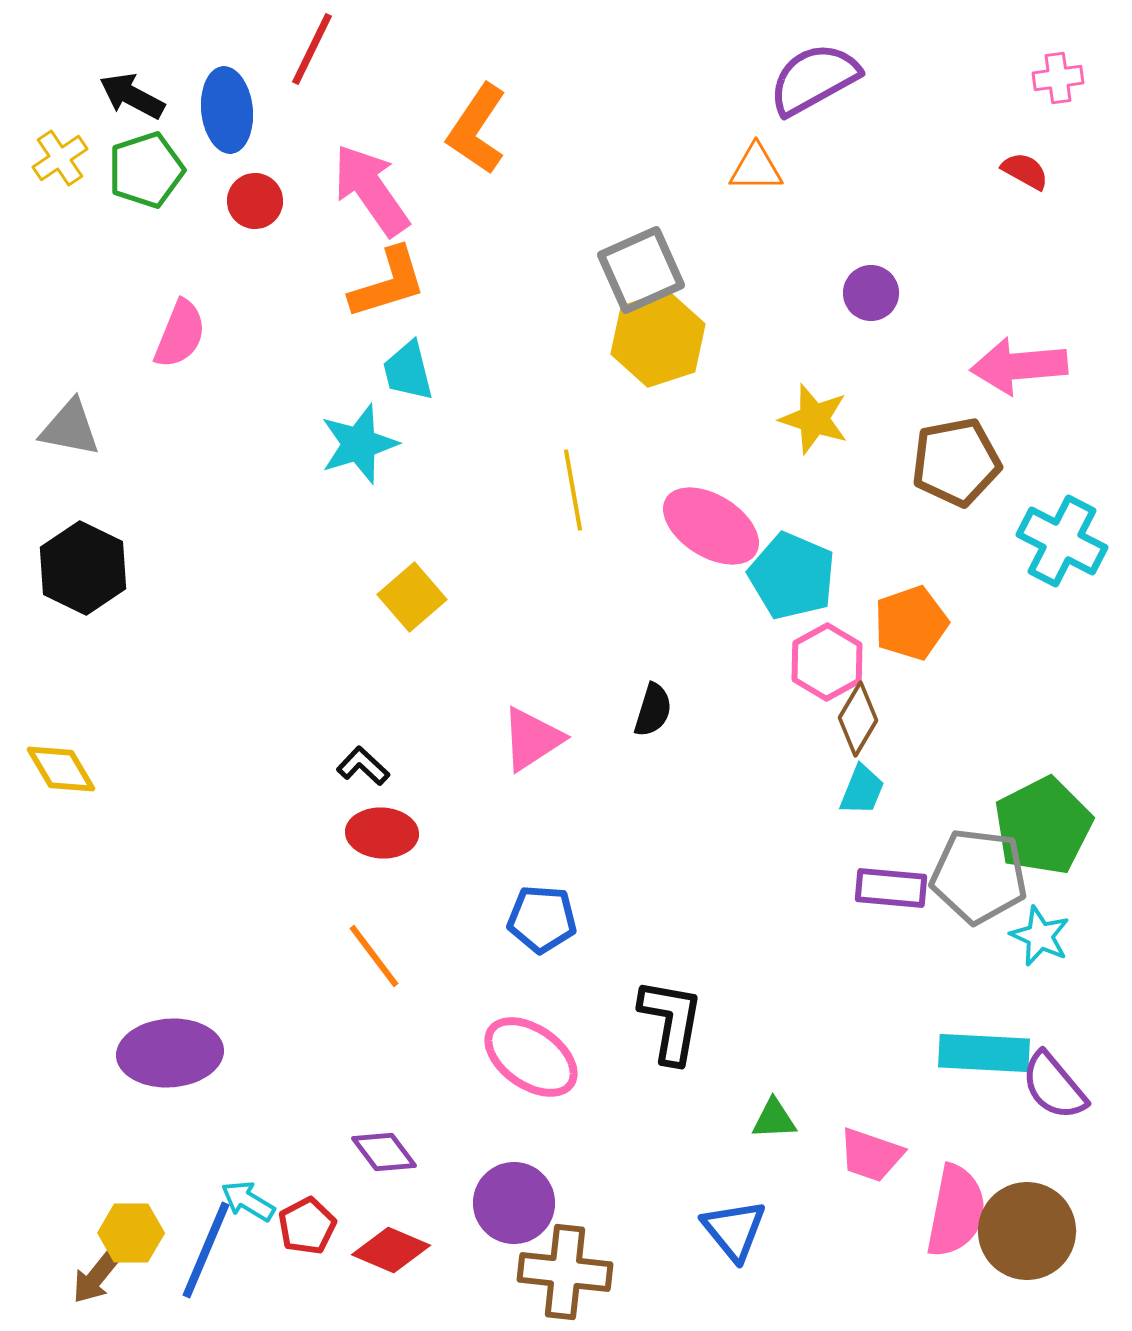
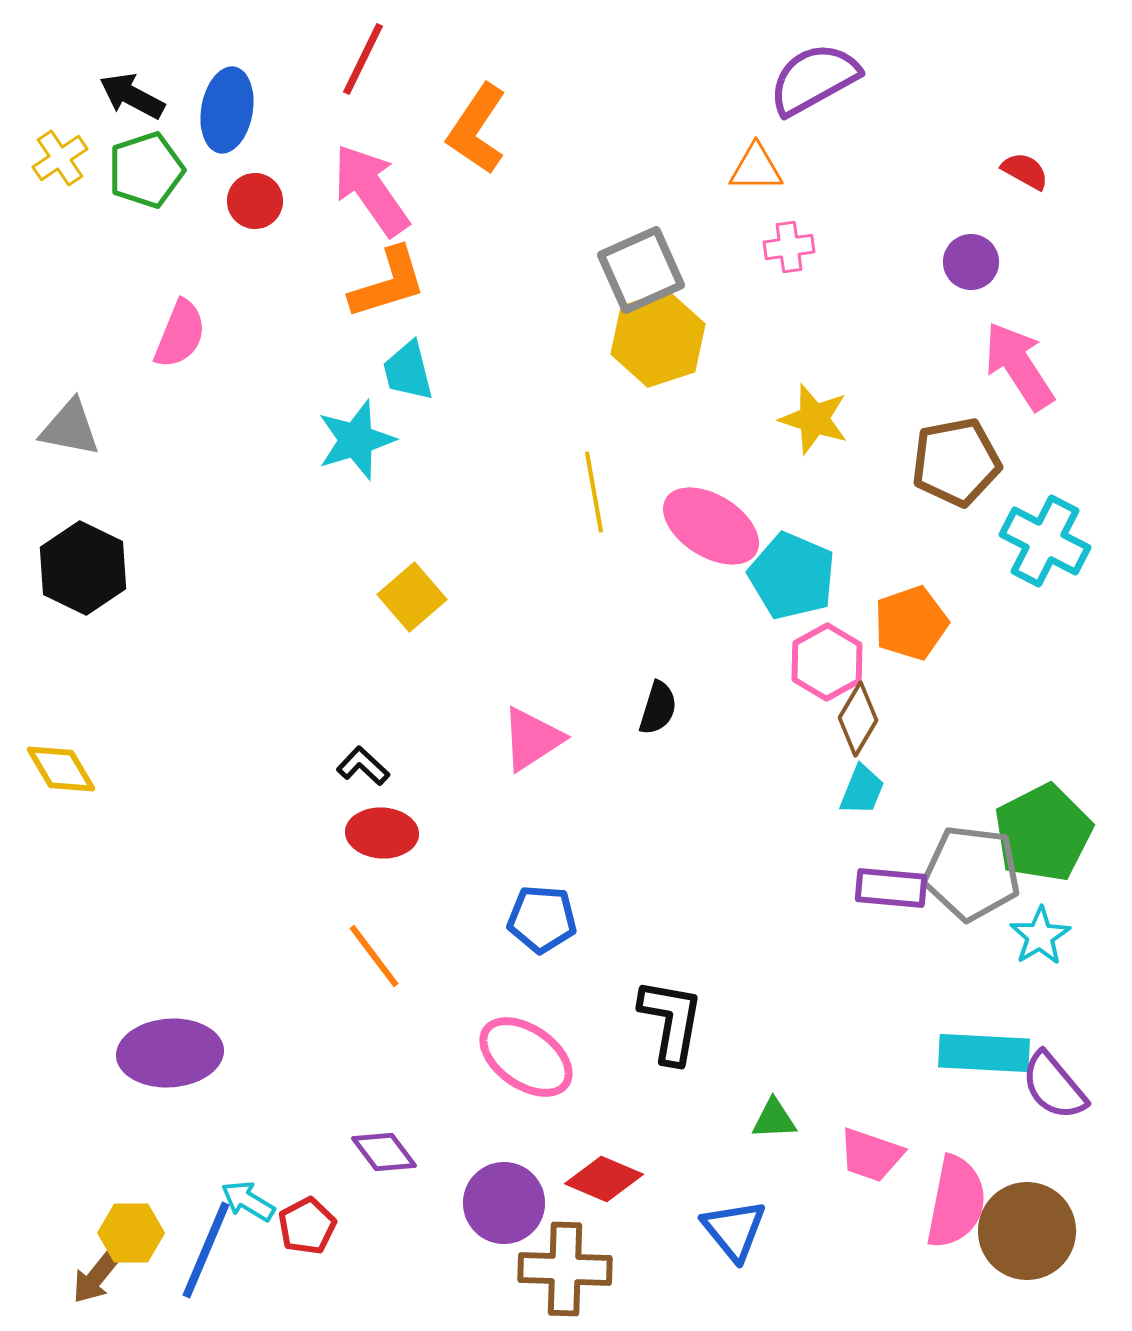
red line at (312, 49): moved 51 px right, 10 px down
pink cross at (1058, 78): moved 269 px left, 169 px down
blue ellipse at (227, 110): rotated 16 degrees clockwise
purple circle at (871, 293): moved 100 px right, 31 px up
pink arrow at (1019, 366): rotated 62 degrees clockwise
cyan star at (359, 444): moved 3 px left, 4 px up
yellow line at (573, 490): moved 21 px right, 2 px down
cyan cross at (1062, 541): moved 17 px left
black semicircle at (653, 710): moved 5 px right, 2 px up
green pentagon at (1043, 826): moved 7 px down
gray pentagon at (979, 876): moved 7 px left, 3 px up
cyan star at (1040, 936): rotated 16 degrees clockwise
pink ellipse at (531, 1057): moved 5 px left
purple circle at (514, 1203): moved 10 px left
pink semicircle at (956, 1211): moved 9 px up
red diamond at (391, 1250): moved 213 px right, 71 px up
brown cross at (565, 1272): moved 3 px up; rotated 4 degrees counterclockwise
